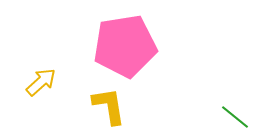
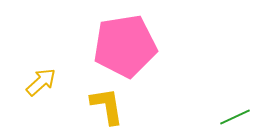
yellow L-shape: moved 2 px left
green line: rotated 64 degrees counterclockwise
